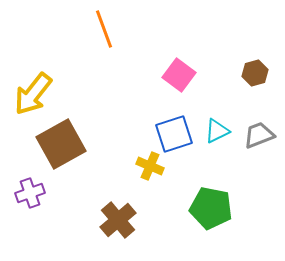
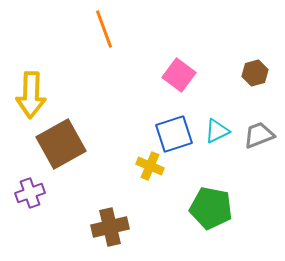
yellow arrow: moved 2 px left, 1 px down; rotated 36 degrees counterclockwise
brown cross: moved 8 px left, 7 px down; rotated 27 degrees clockwise
